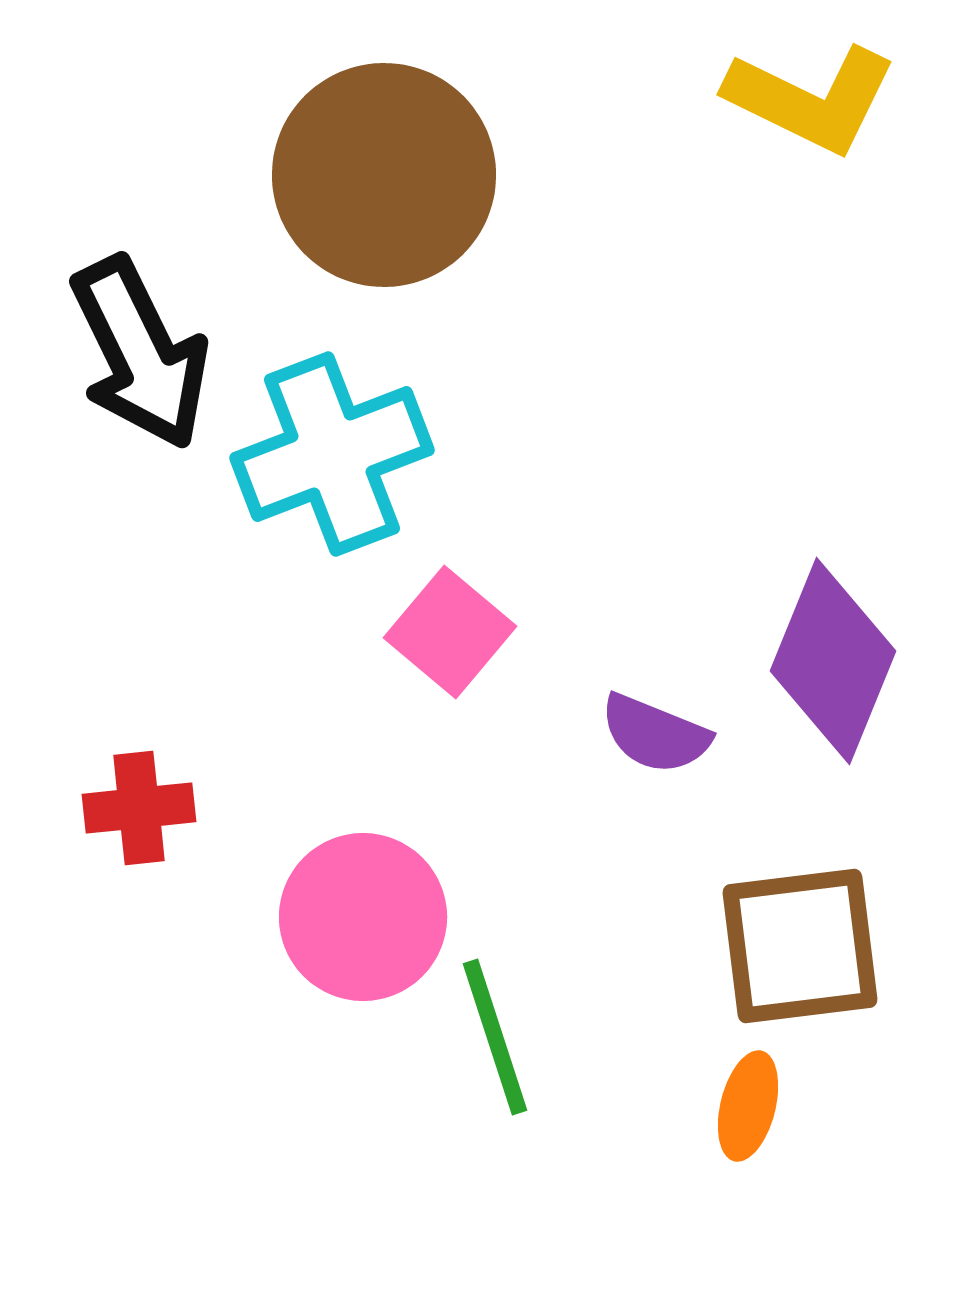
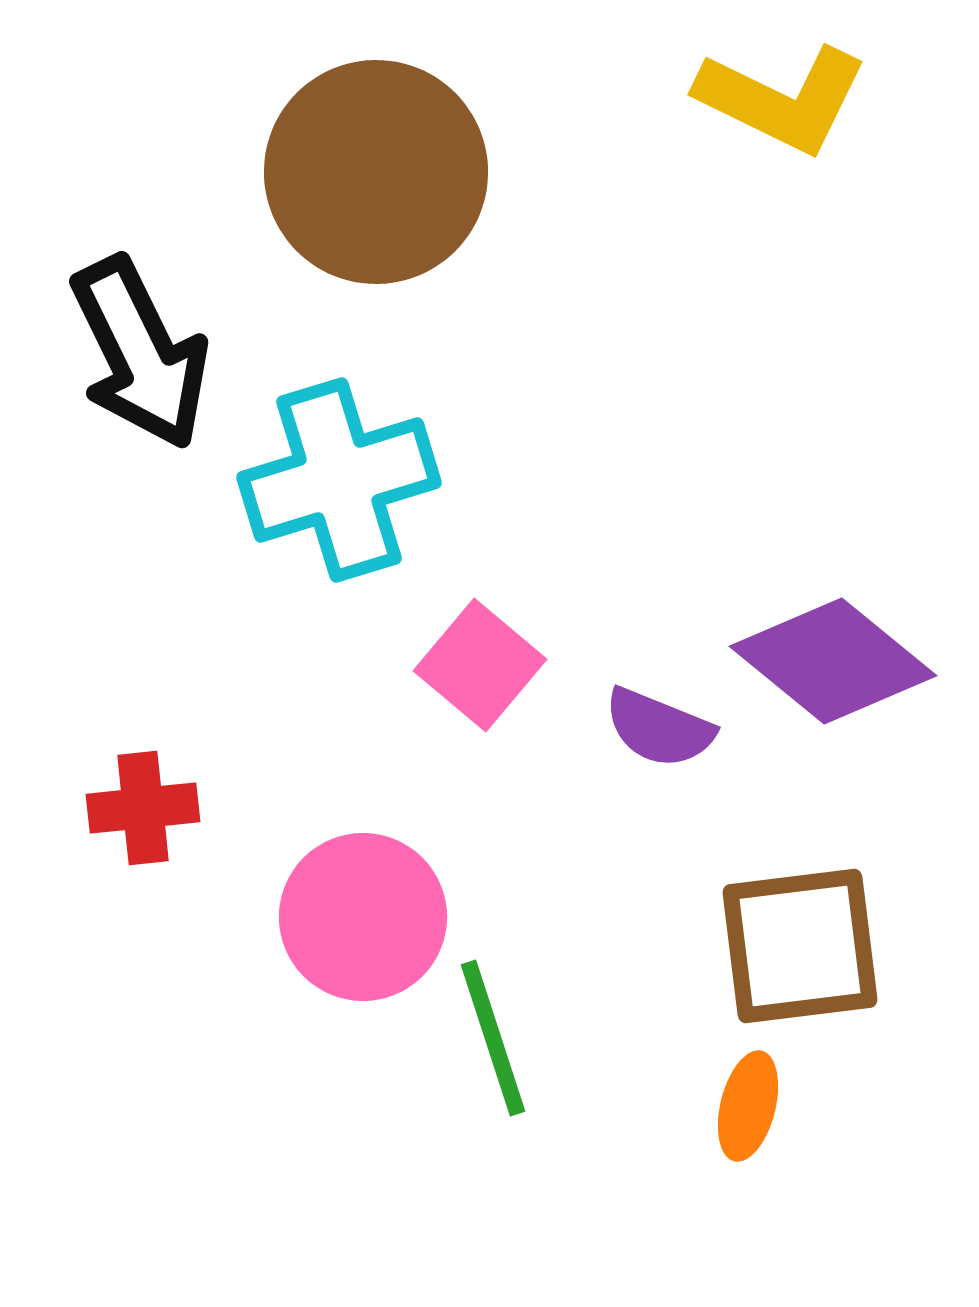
yellow L-shape: moved 29 px left
brown circle: moved 8 px left, 3 px up
cyan cross: moved 7 px right, 26 px down; rotated 4 degrees clockwise
pink square: moved 30 px right, 33 px down
purple diamond: rotated 73 degrees counterclockwise
purple semicircle: moved 4 px right, 6 px up
red cross: moved 4 px right
green line: moved 2 px left, 1 px down
